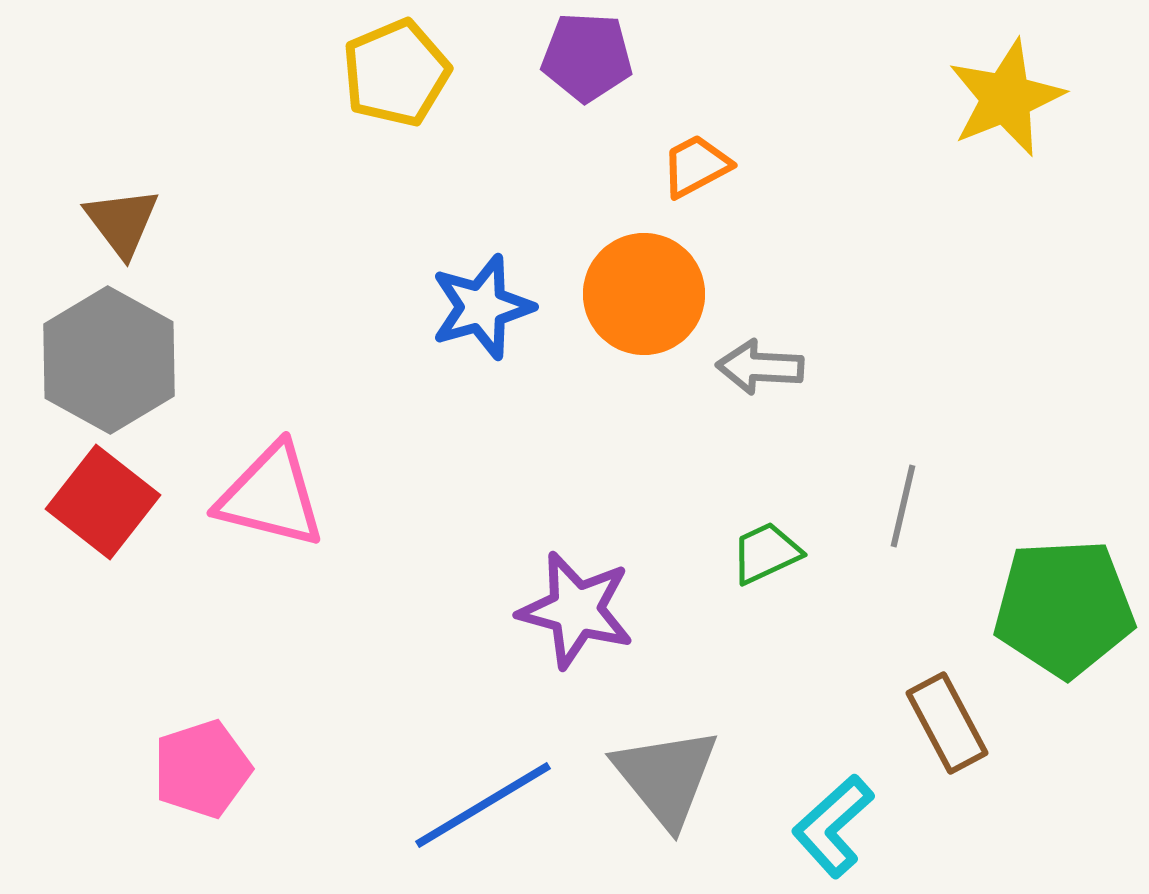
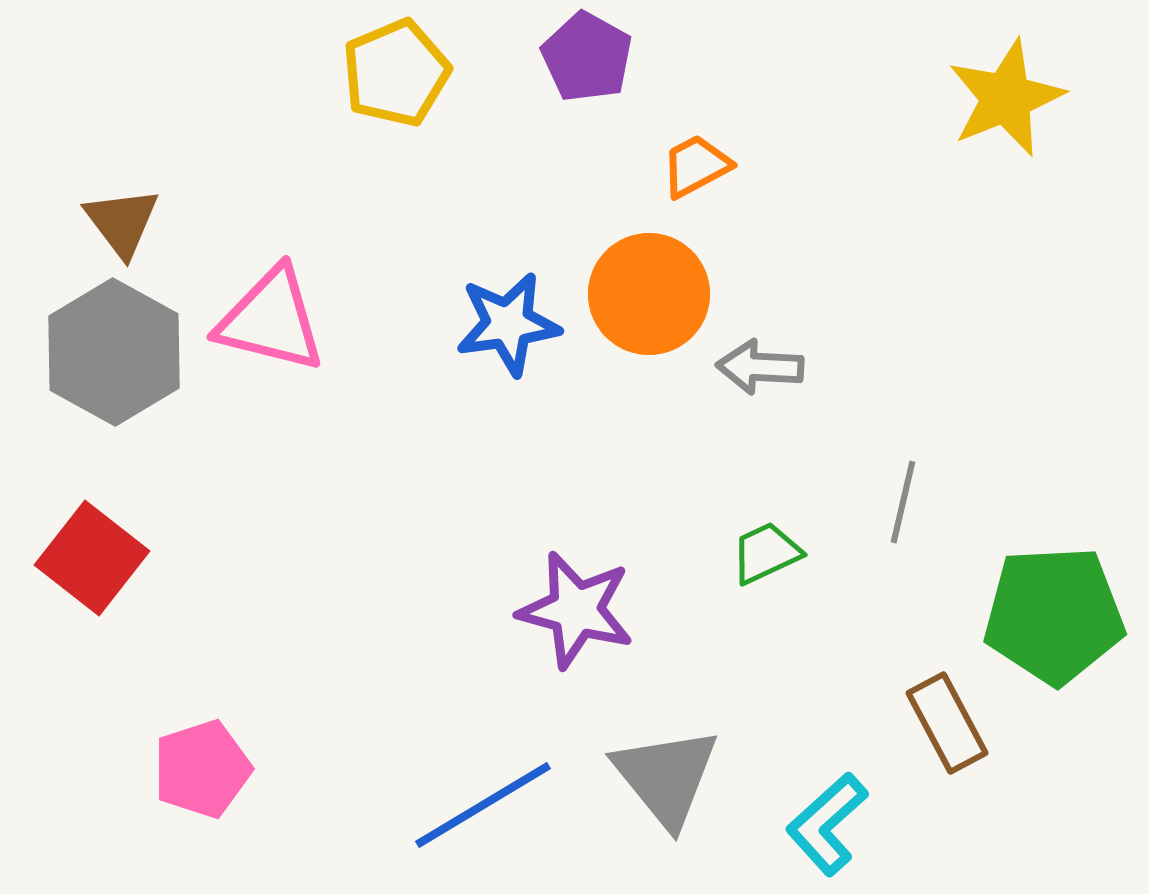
purple pentagon: rotated 26 degrees clockwise
orange circle: moved 5 px right
blue star: moved 26 px right, 17 px down; rotated 8 degrees clockwise
gray hexagon: moved 5 px right, 8 px up
pink triangle: moved 176 px up
red square: moved 11 px left, 56 px down
gray line: moved 4 px up
green pentagon: moved 10 px left, 7 px down
cyan L-shape: moved 6 px left, 2 px up
